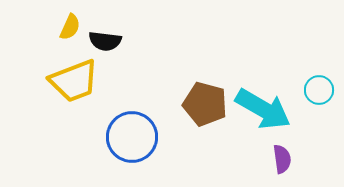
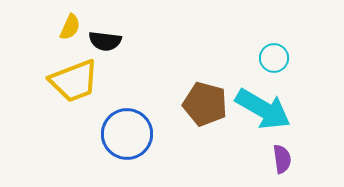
cyan circle: moved 45 px left, 32 px up
blue circle: moved 5 px left, 3 px up
